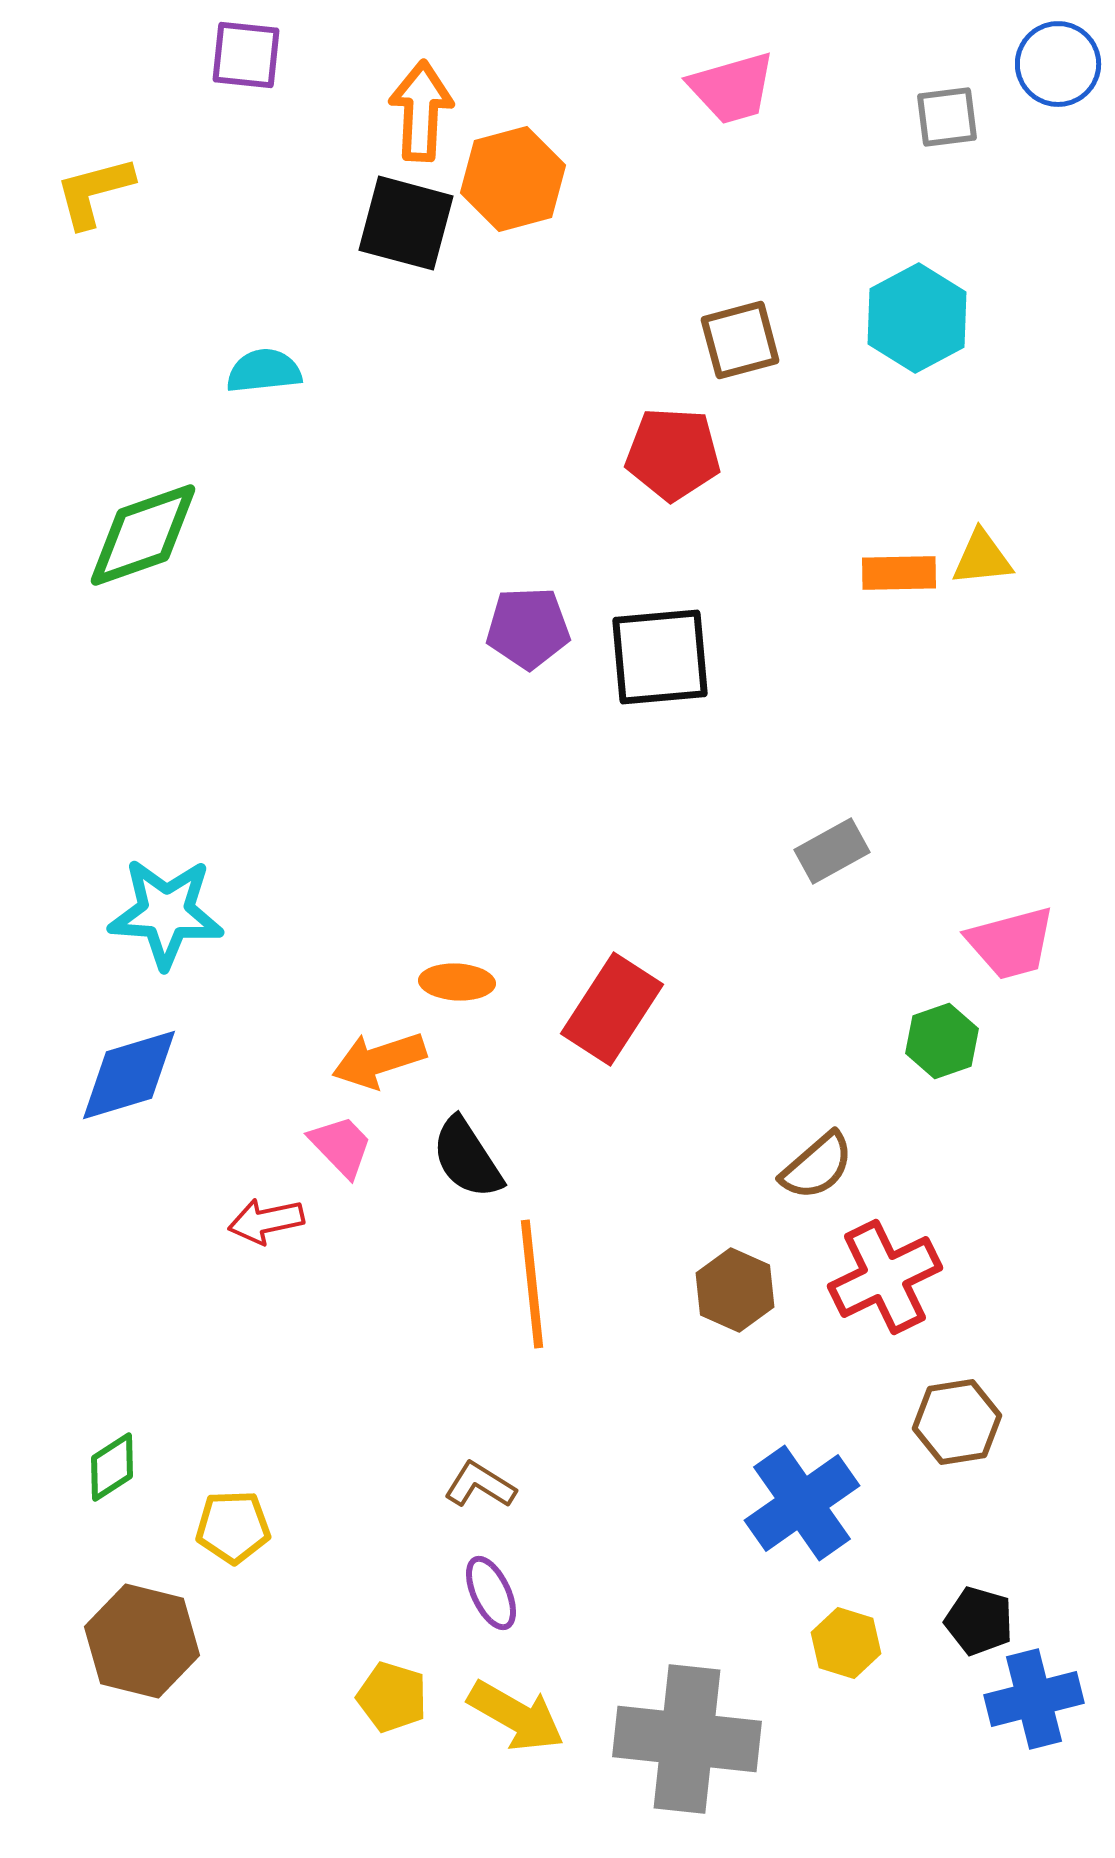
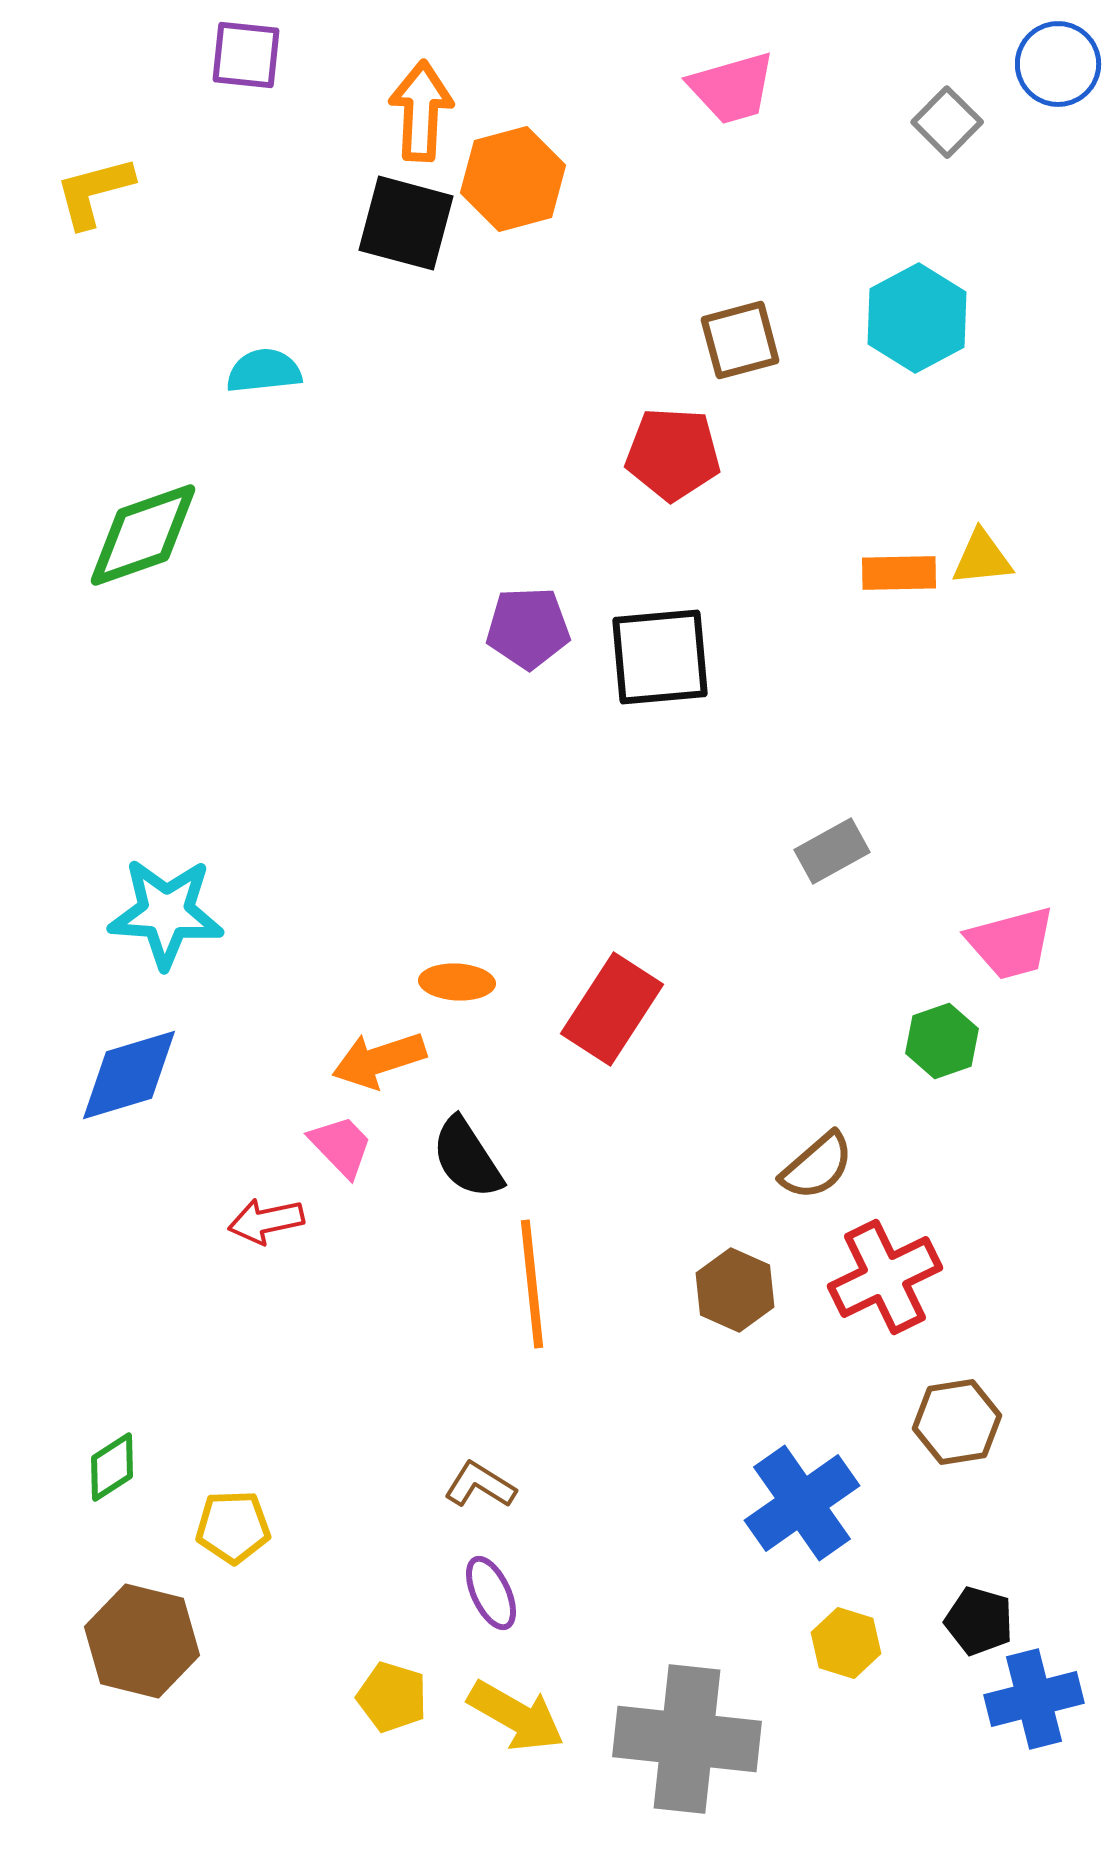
gray square at (947, 117): moved 5 px down; rotated 38 degrees counterclockwise
